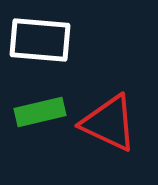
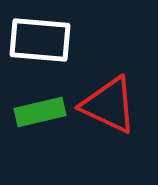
red triangle: moved 18 px up
